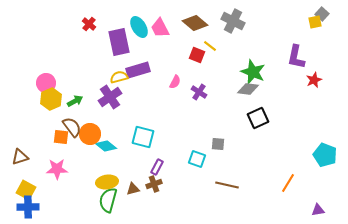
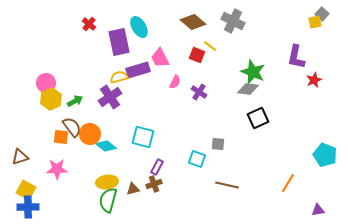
brown diamond at (195, 23): moved 2 px left, 1 px up
pink trapezoid at (160, 28): moved 30 px down
